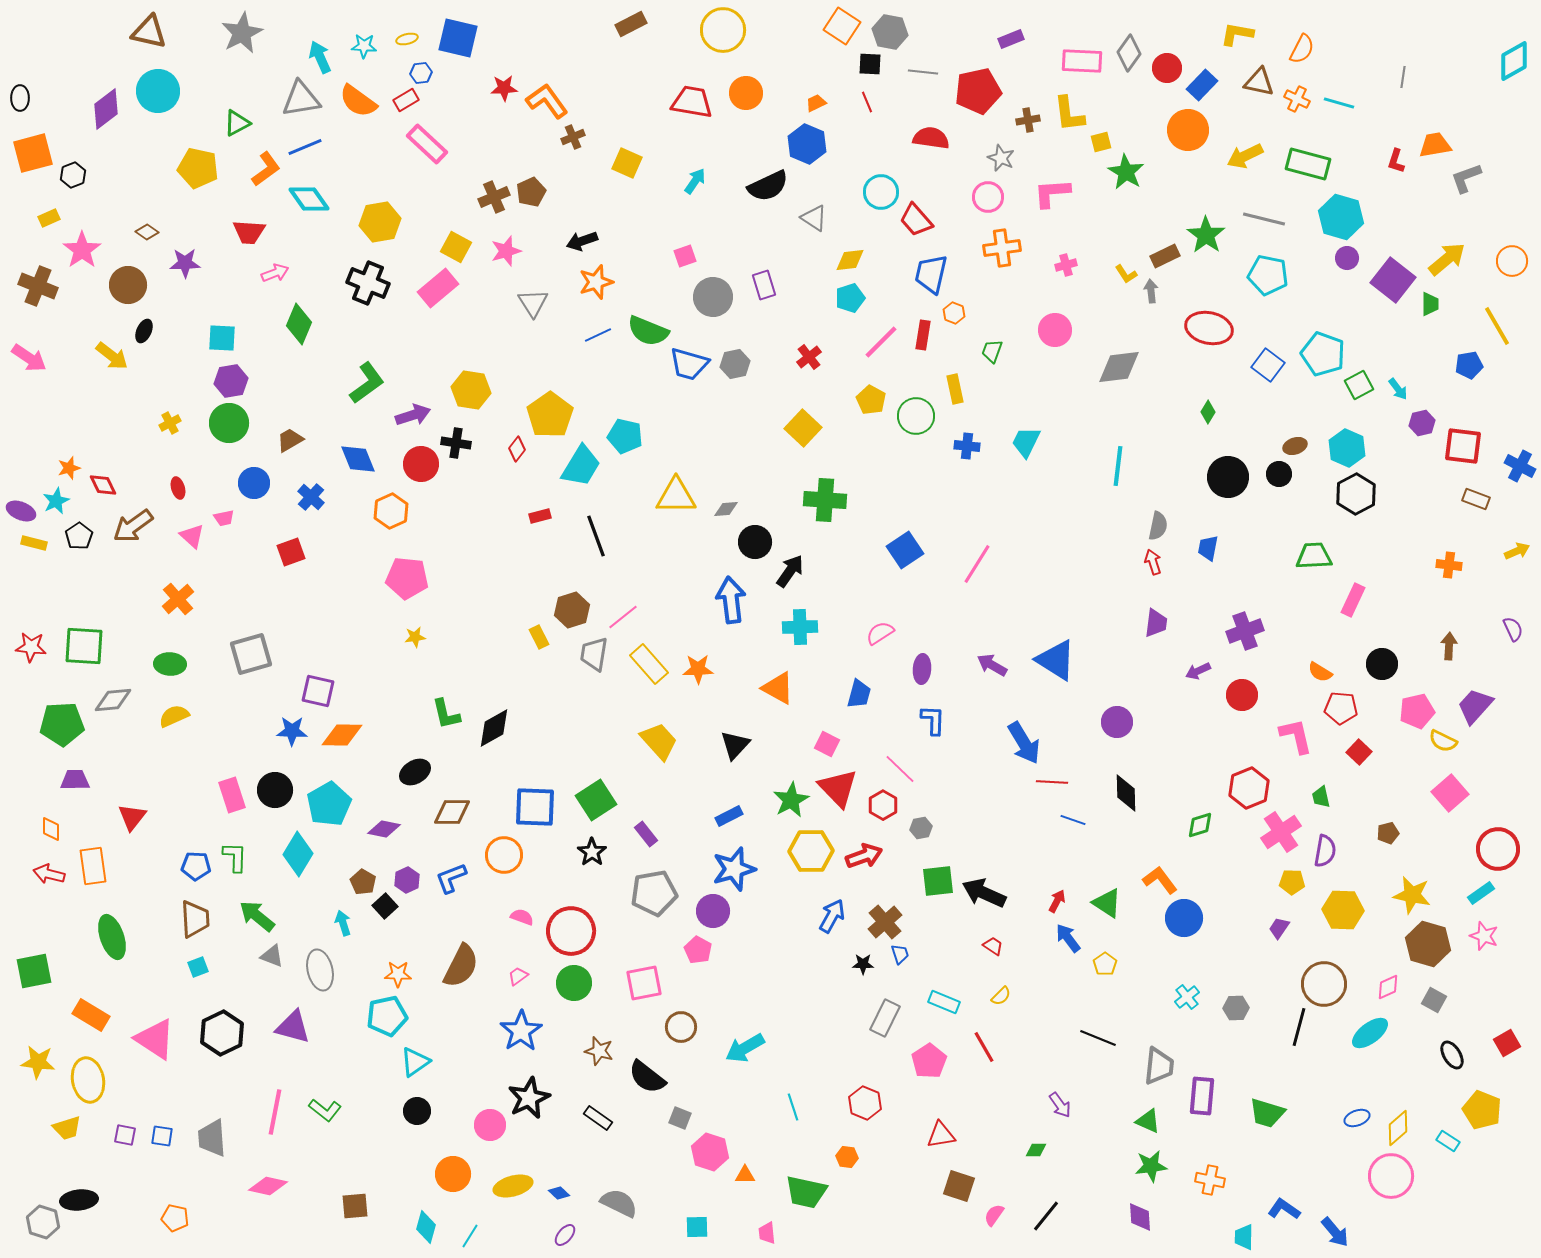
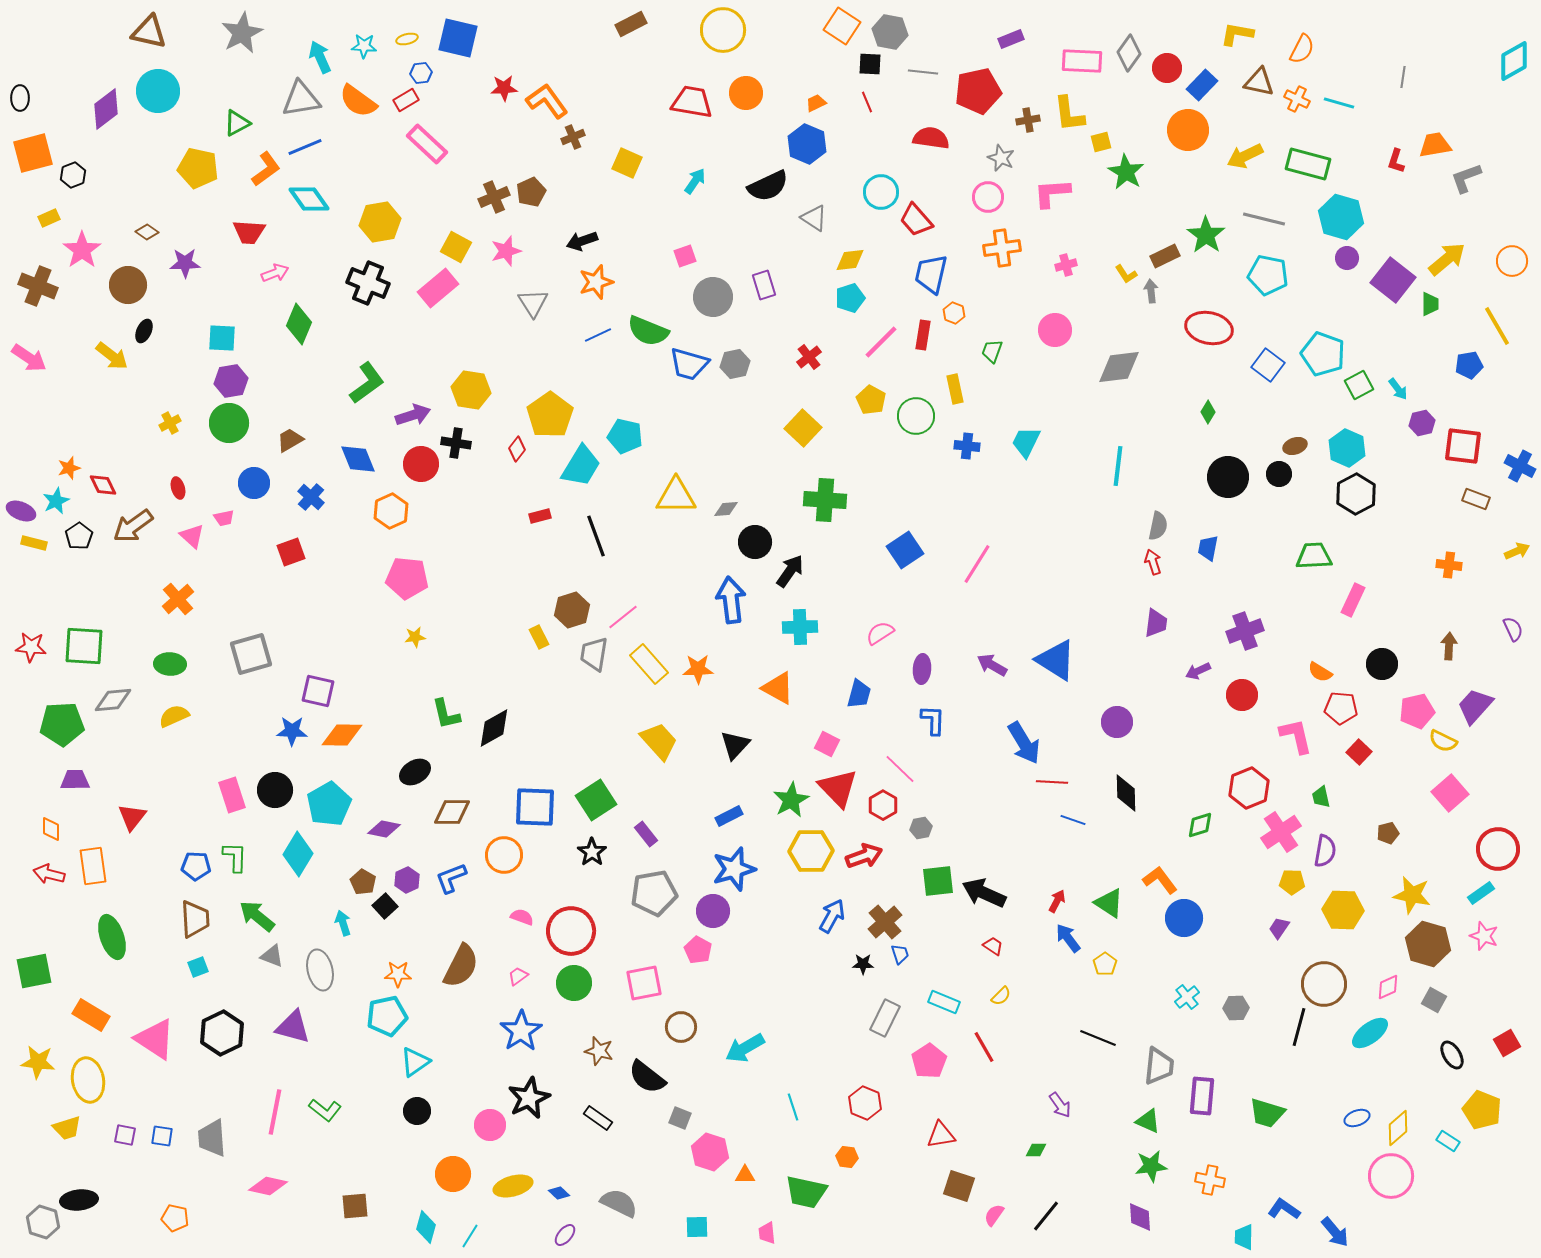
green triangle at (1107, 903): moved 2 px right
